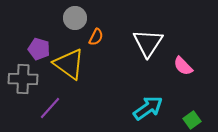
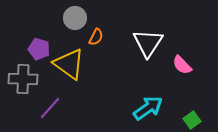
pink semicircle: moved 1 px left, 1 px up
